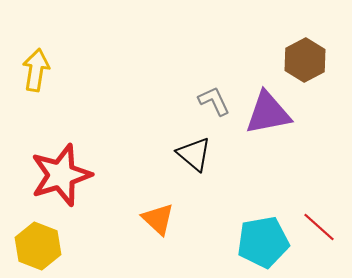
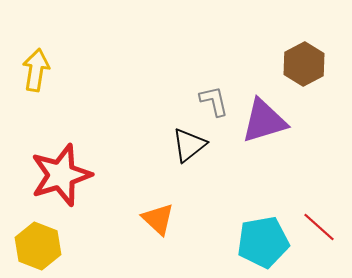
brown hexagon: moved 1 px left, 4 px down
gray L-shape: rotated 12 degrees clockwise
purple triangle: moved 4 px left, 8 px down; rotated 6 degrees counterclockwise
black triangle: moved 5 px left, 9 px up; rotated 42 degrees clockwise
